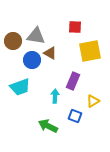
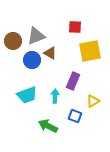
gray triangle: rotated 30 degrees counterclockwise
cyan trapezoid: moved 7 px right, 8 px down
